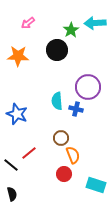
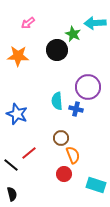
green star: moved 2 px right, 4 px down; rotated 14 degrees counterclockwise
